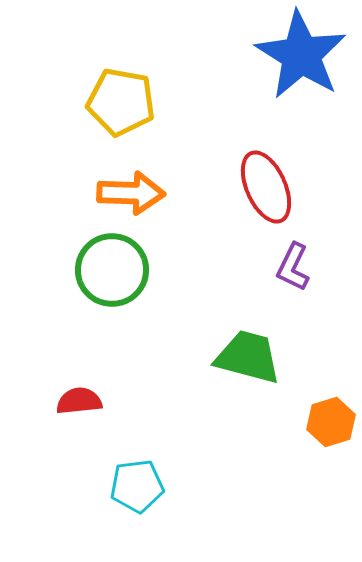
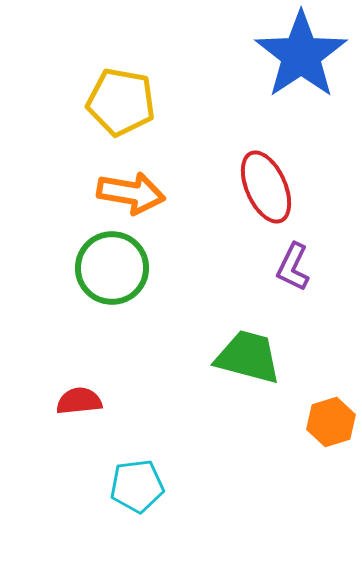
blue star: rotated 6 degrees clockwise
orange arrow: rotated 8 degrees clockwise
green circle: moved 2 px up
